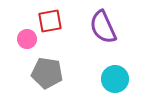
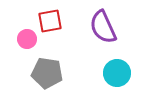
cyan circle: moved 2 px right, 6 px up
